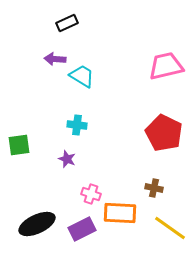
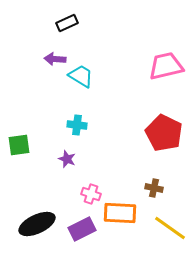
cyan trapezoid: moved 1 px left
